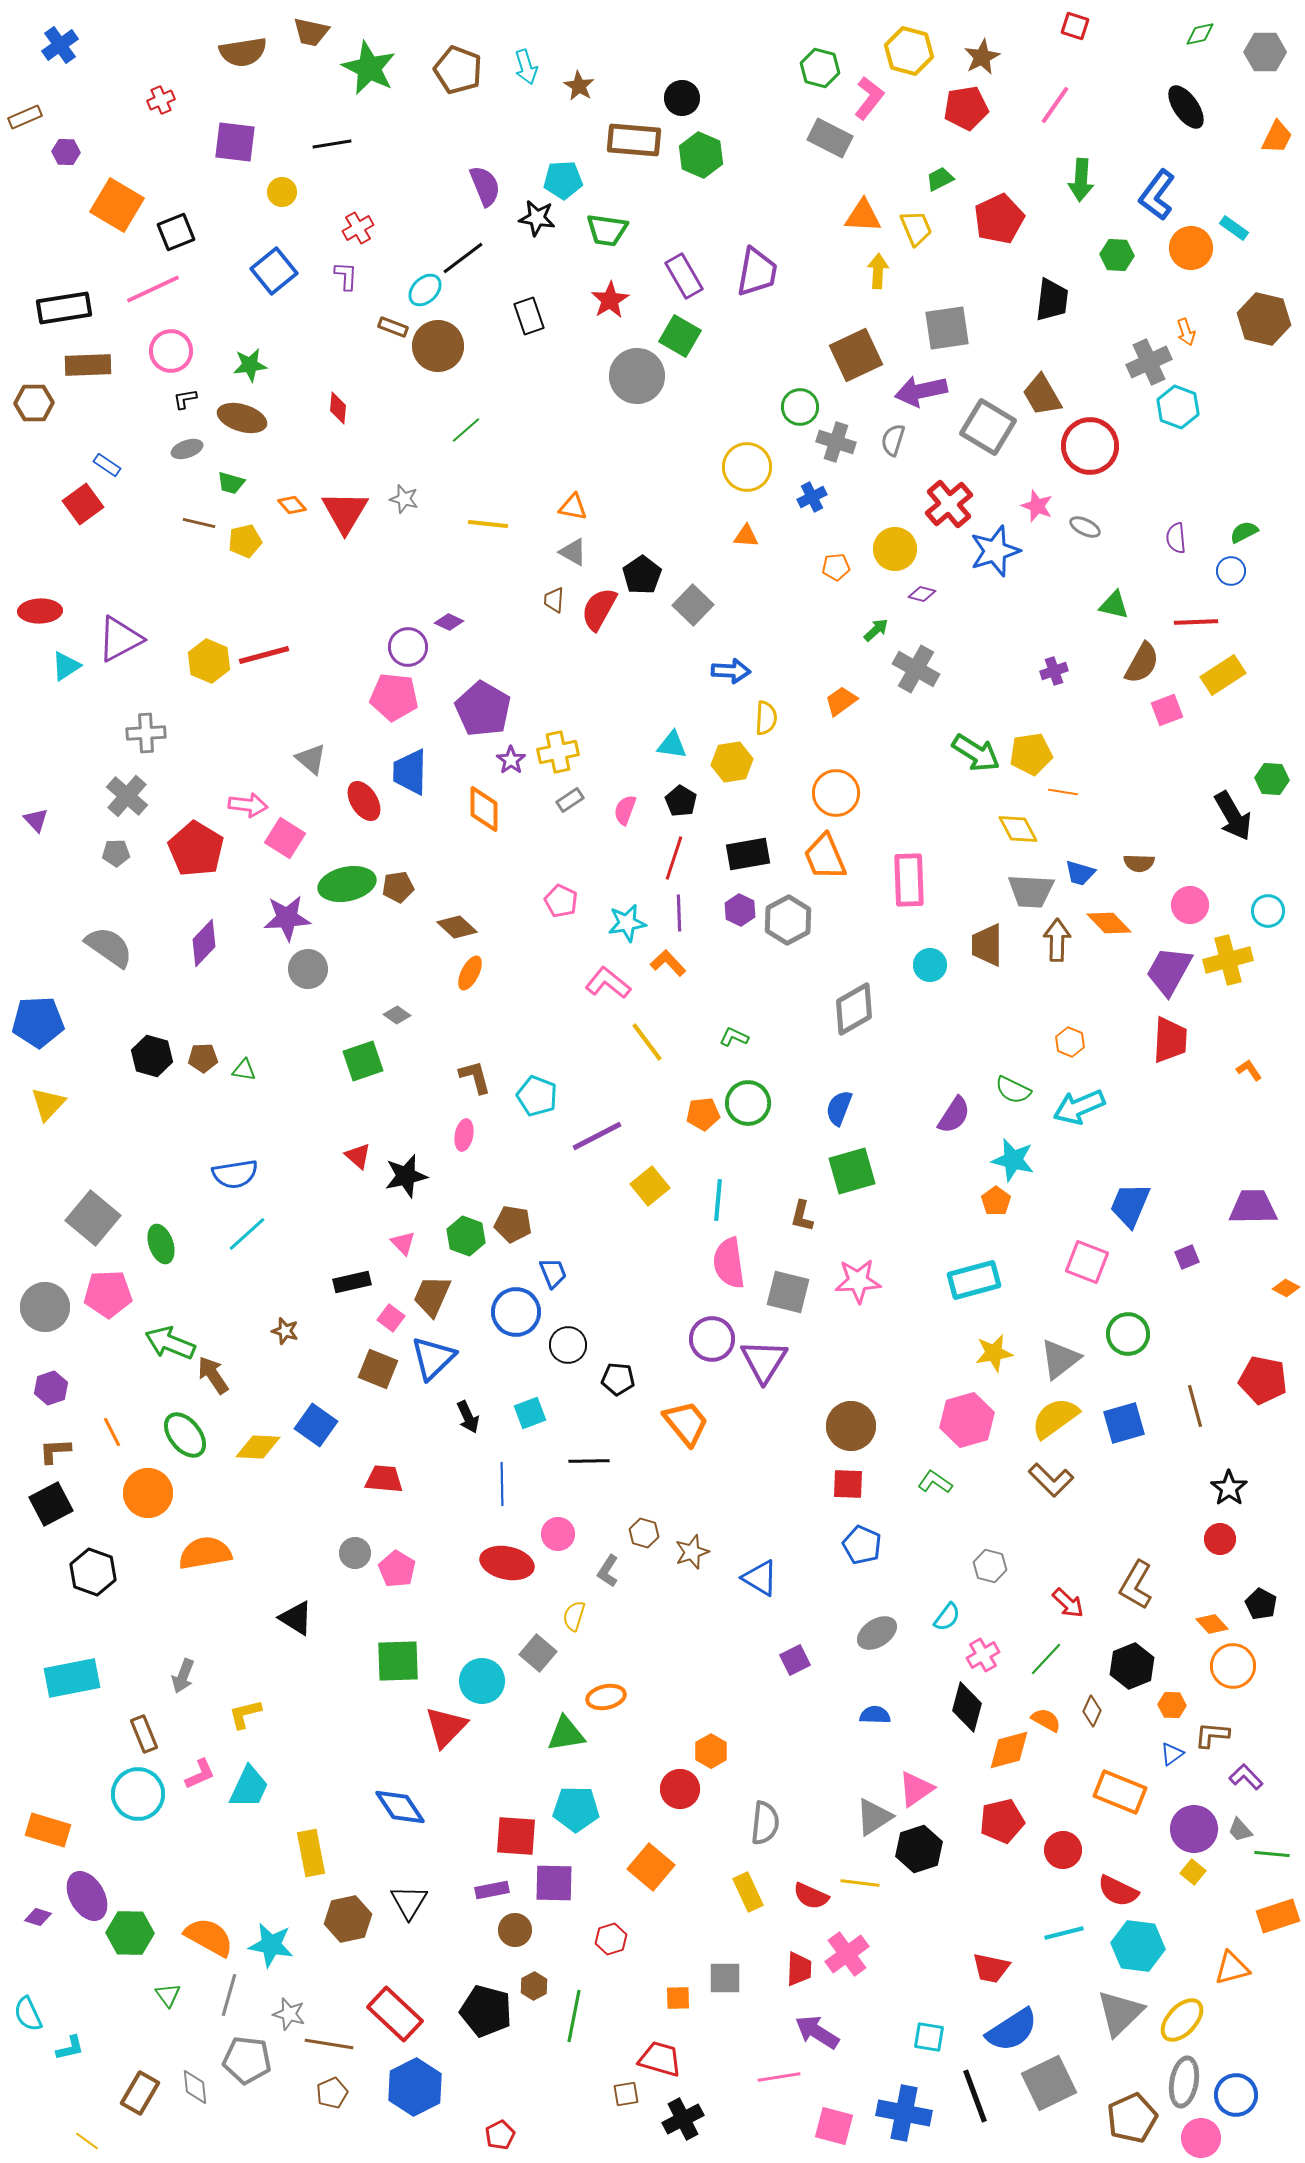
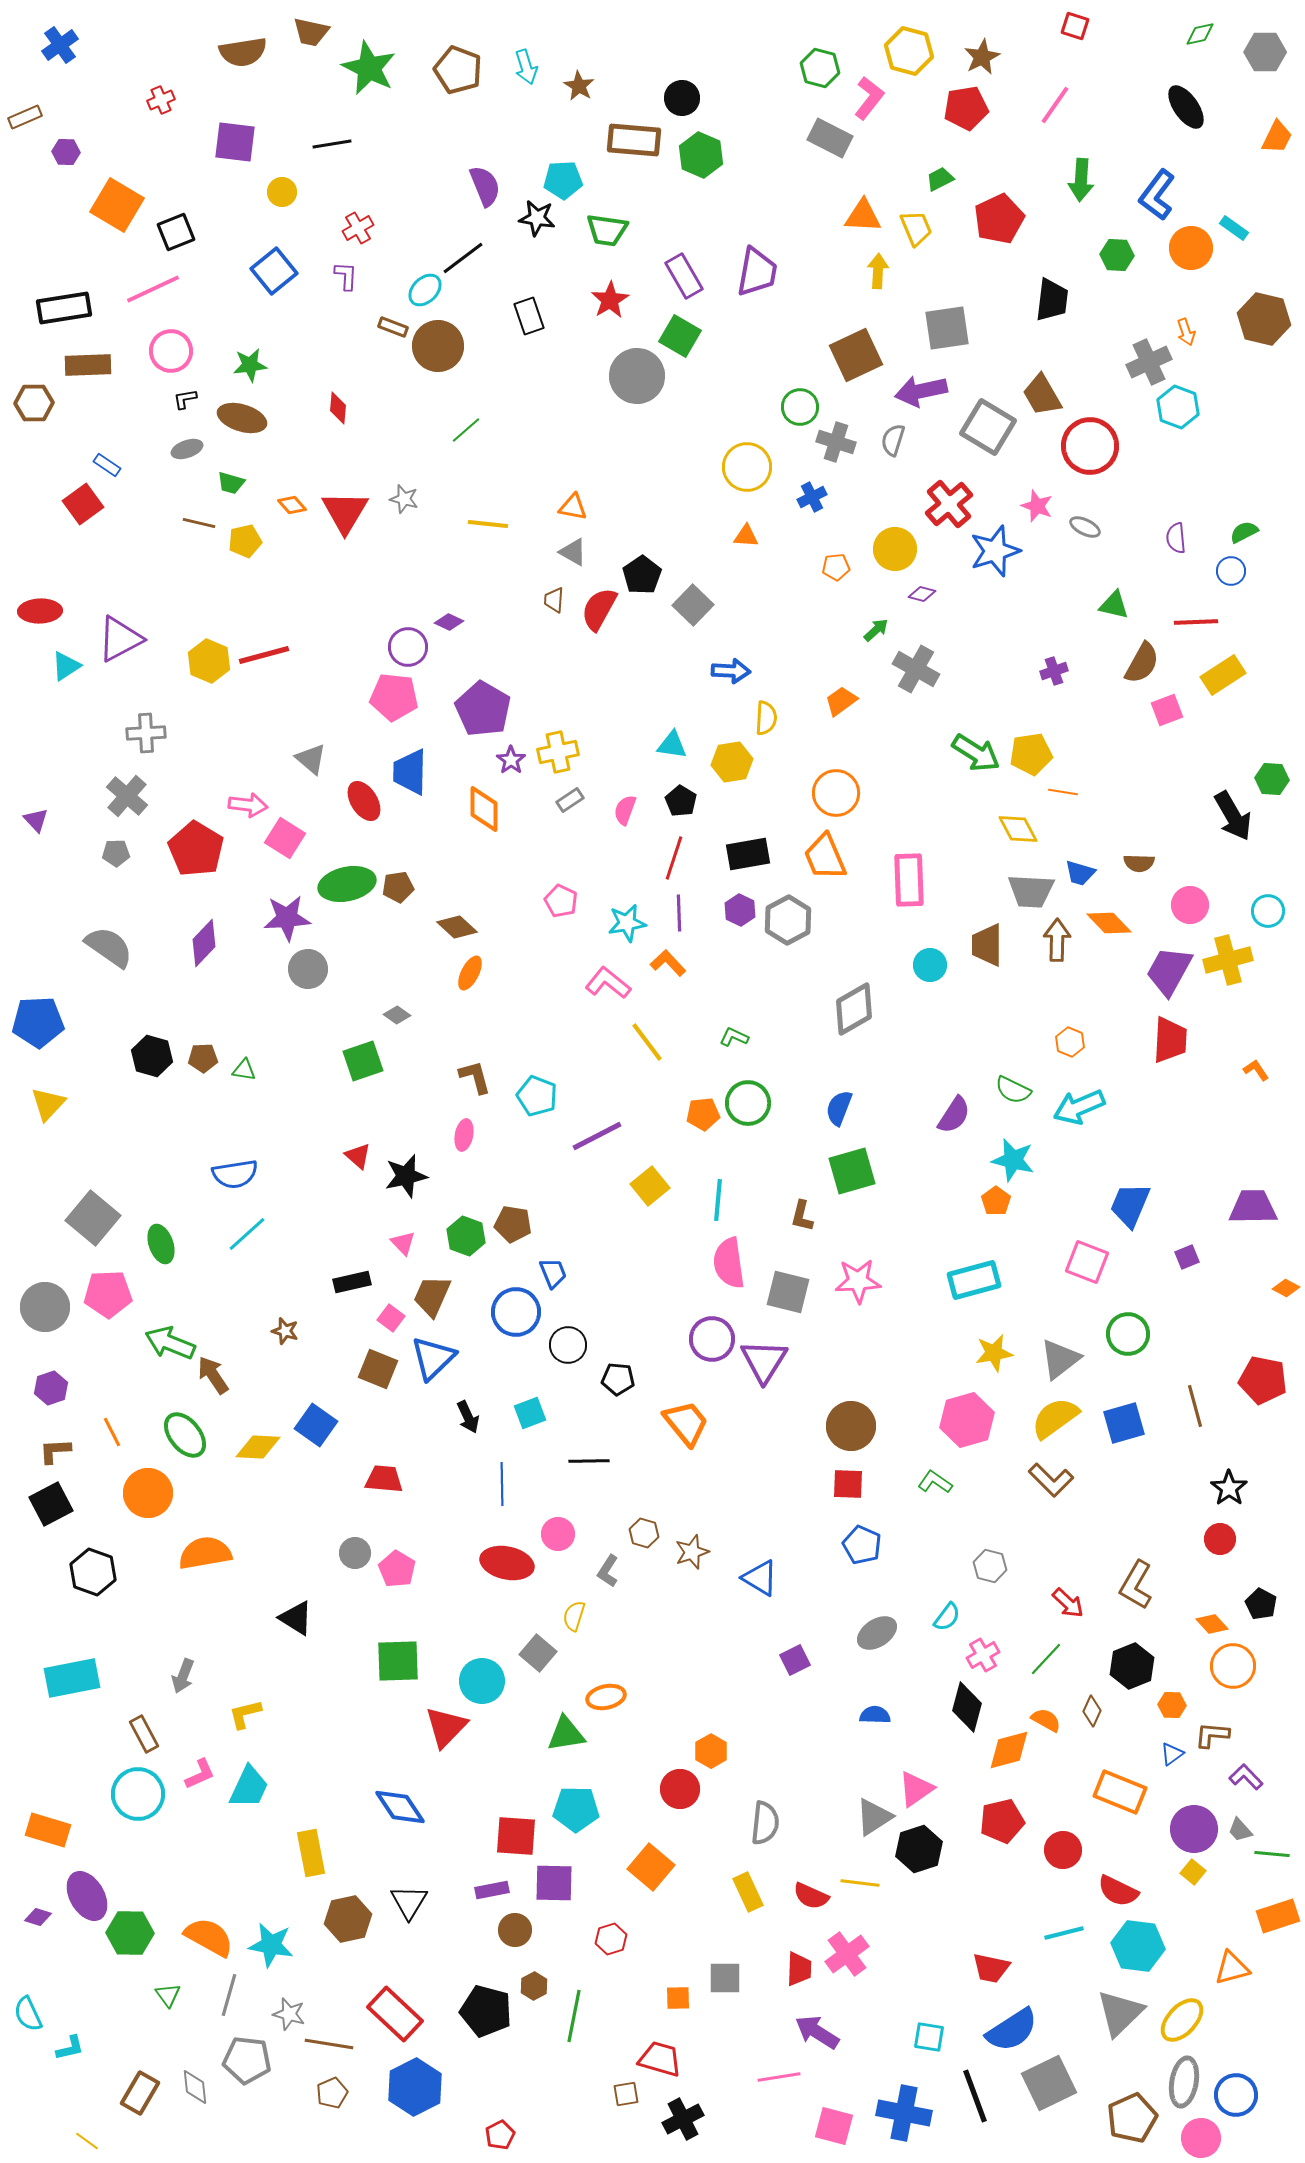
orange L-shape at (1249, 1070): moved 7 px right
brown rectangle at (144, 1734): rotated 6 degrees counterclockwise
